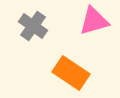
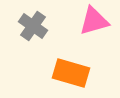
orange rectangle: rotated 18 degrees counterclockwise
